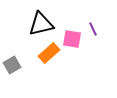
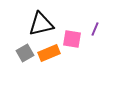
purple line: moved 2 px right; rotated 48 degrees clockwise
orange rectangle: rotated 20 degrees clockwise
gray square: moved 13 px right, 12 px up
